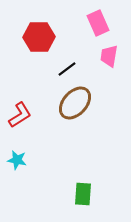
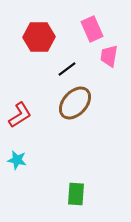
pink rectangle: moved 6 px left, 6 px down
green rectangle: moved 7 px left
